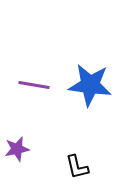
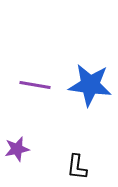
purple line: moved 1 px right
black L-shape: rotated 20 degrees clockwise
